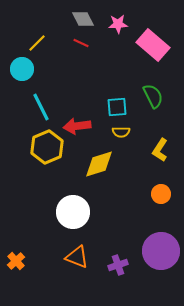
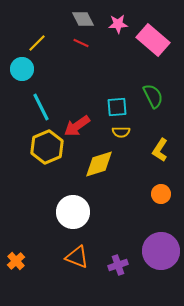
pink rectangle: moved 5 px up
red arrow: rotated 28 degrees counterclockwise
